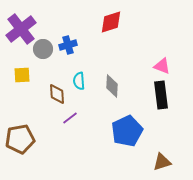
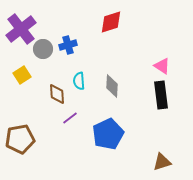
pink triangle: rotated 12 degrees clockwise
yellow square: rotated 30 degrees counterclockwise
blue pentagon: moved 19 px left, 3 px down
